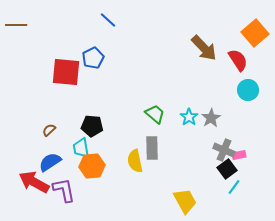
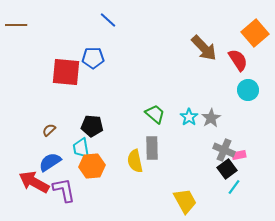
blue pentagon: rotated 25 degrees clockwise
